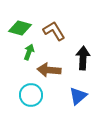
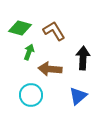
brown arrow: moved 1 px right, 1 px up
